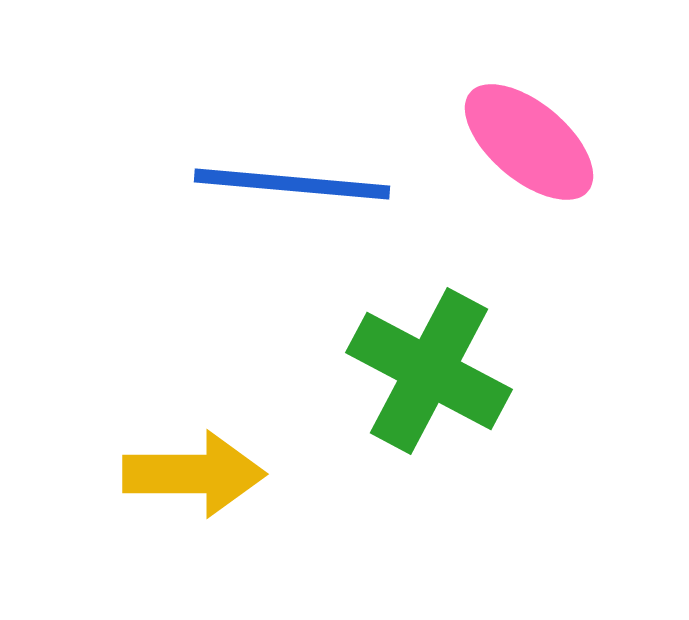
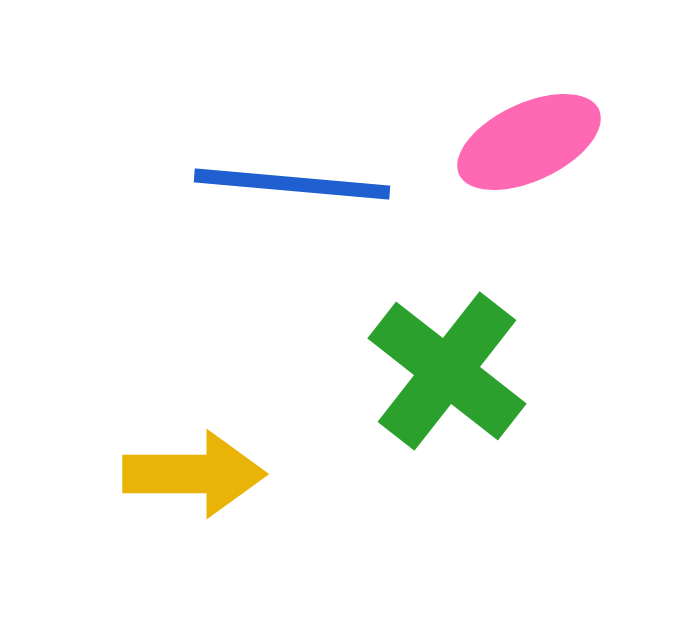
pink ellipse: rotated 65 degrees counterclockwise
green cross: moved 18 px right; rotated 10 degrees clockwise
